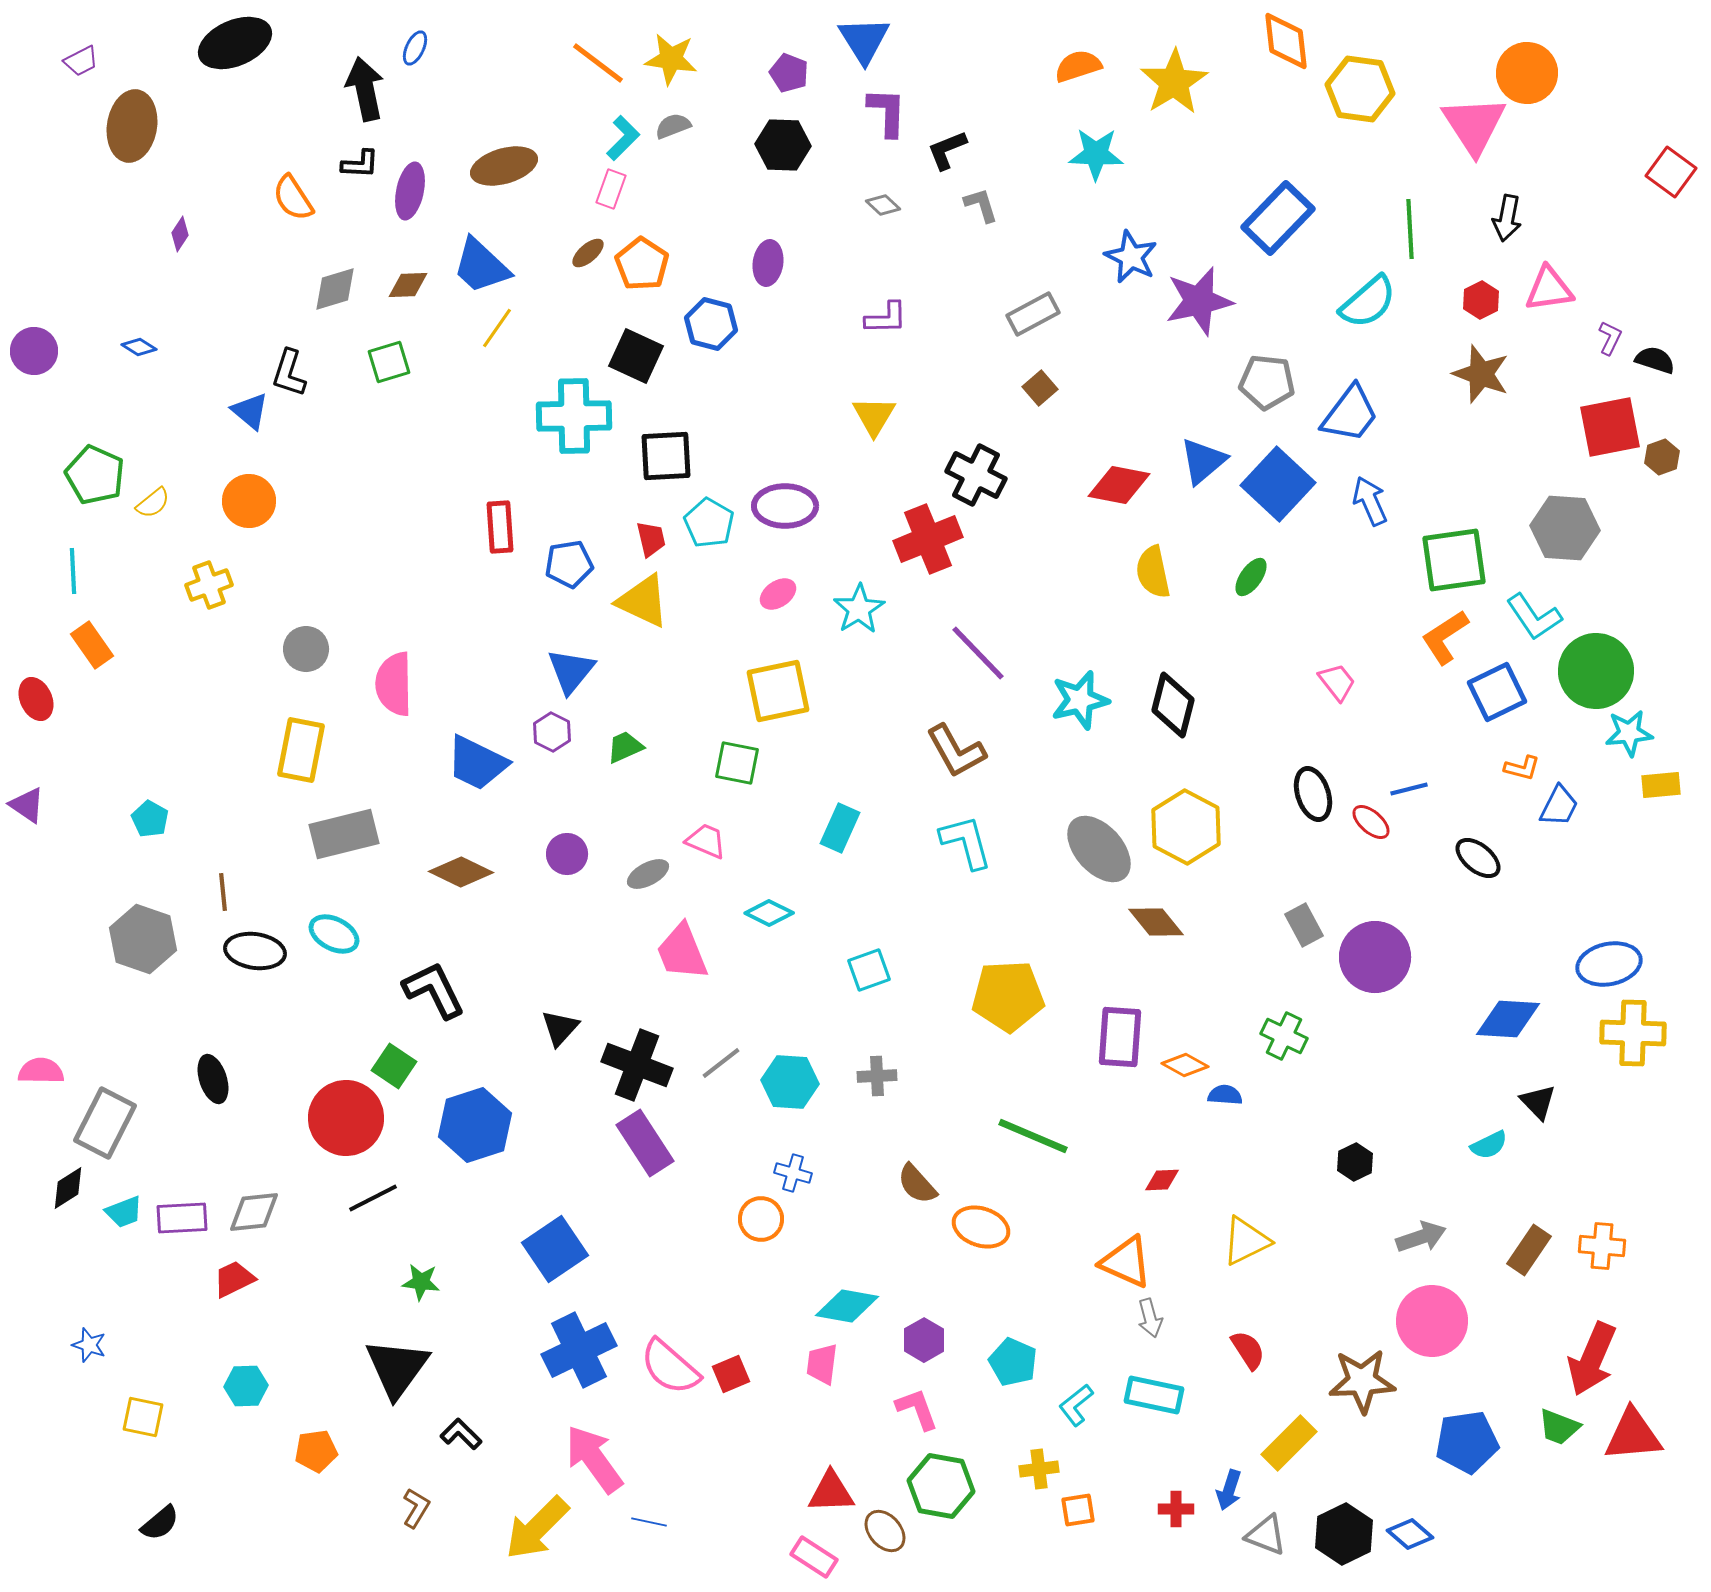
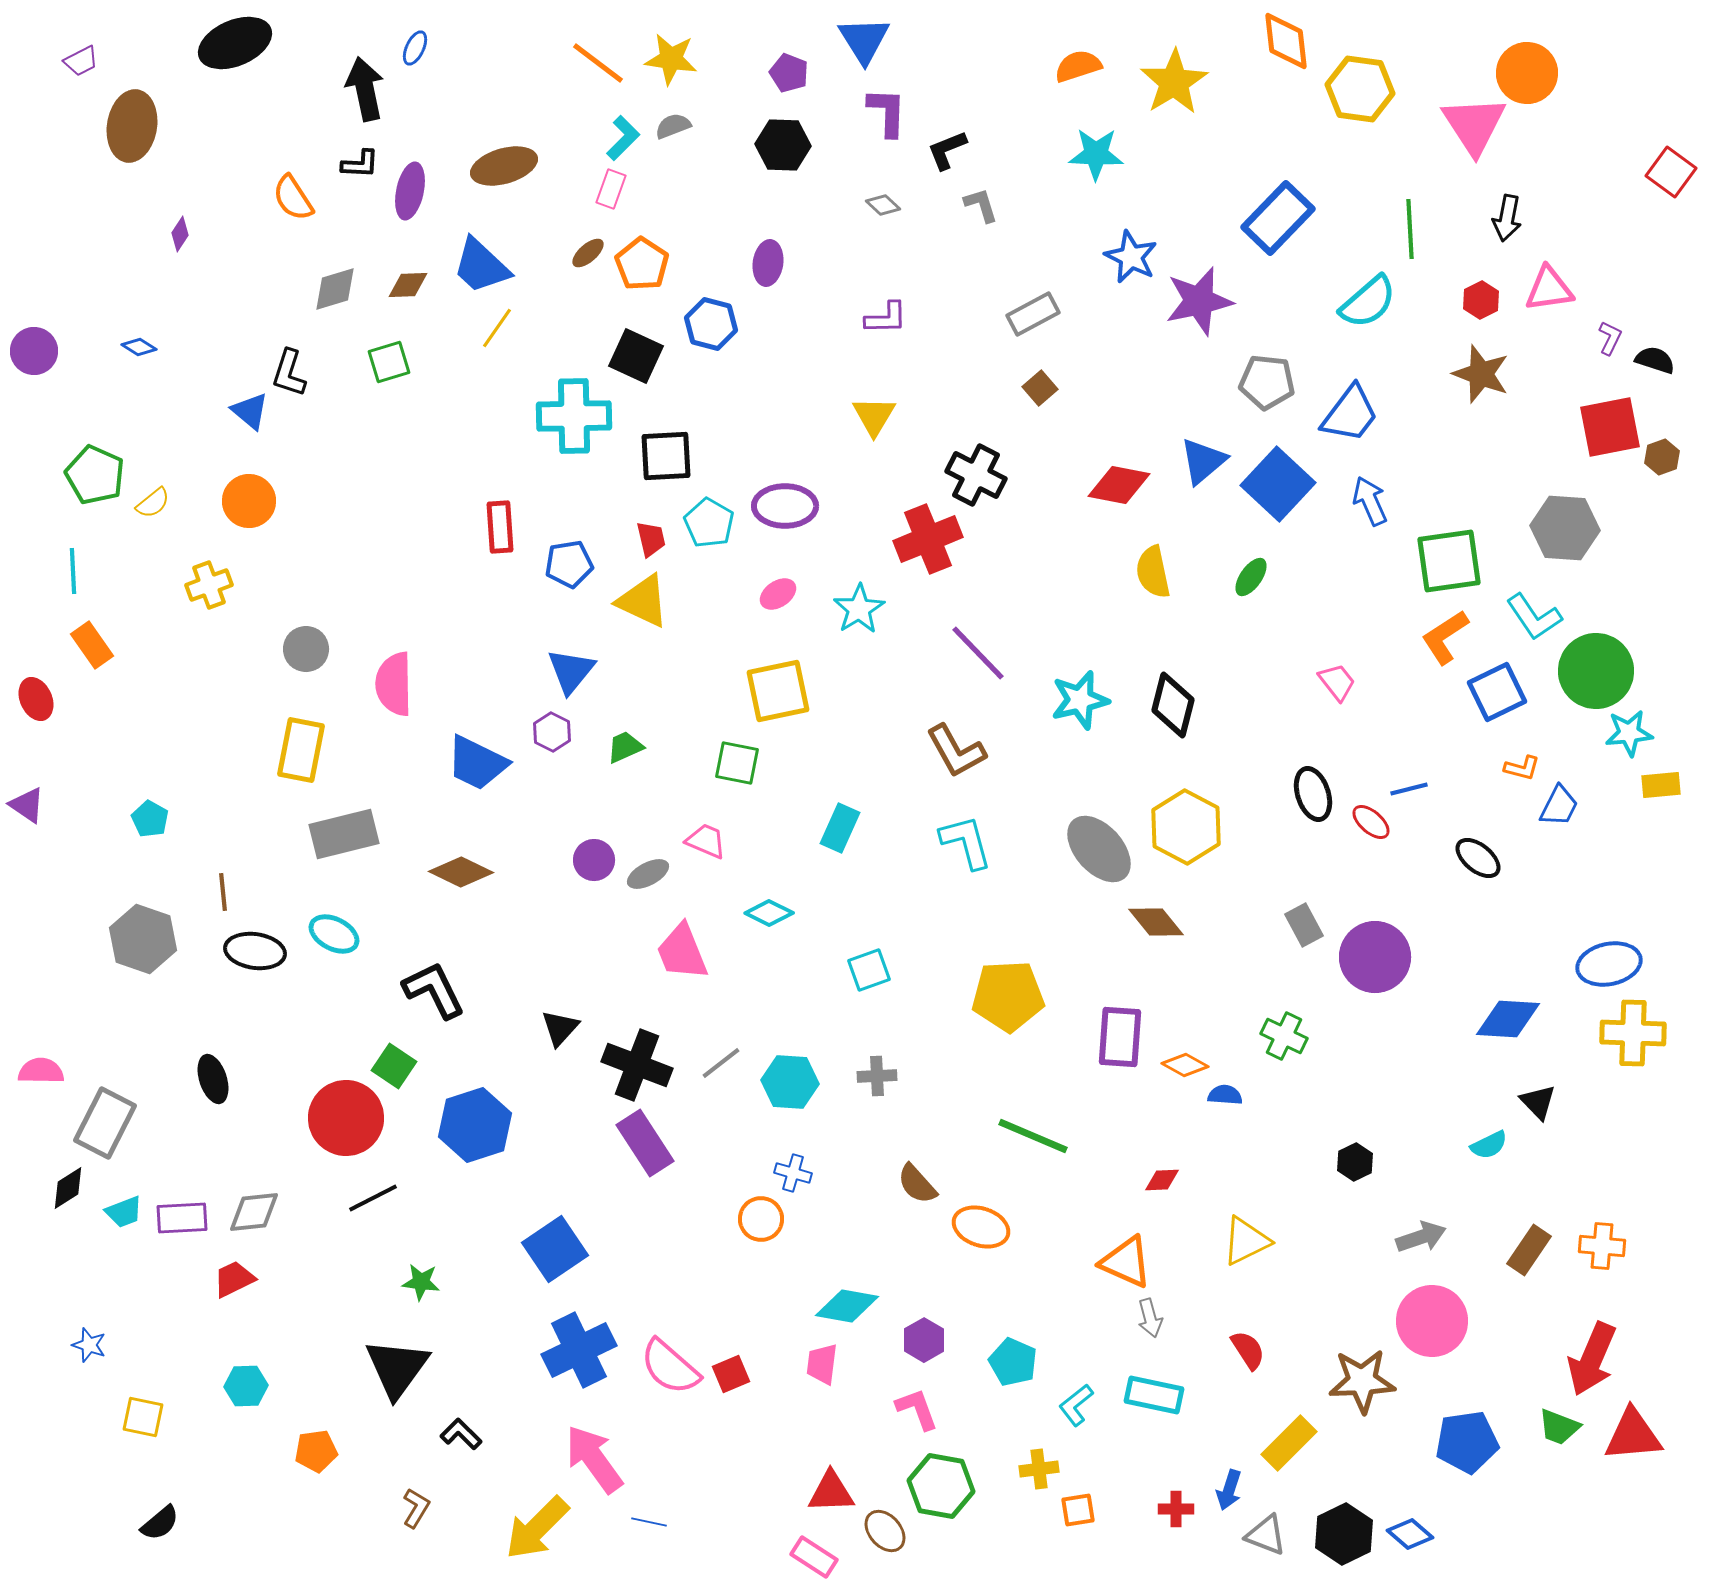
green square at (1454, 560): moved 5 px left, 1 px down
purple circle at (567, 854): moved 27 px right, 6 px down
